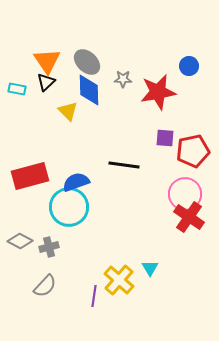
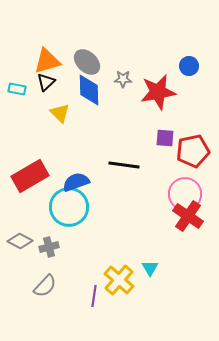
orange triangle: rotated 48 degrees clockwise
yellow triangle: moved 8 px left, 2 px down
red rectangle: rotated 15 degrees counterclockwise
red cross: moved 1 px left, 1 px up
